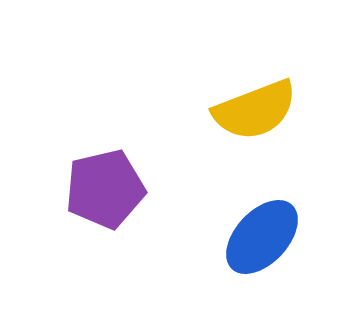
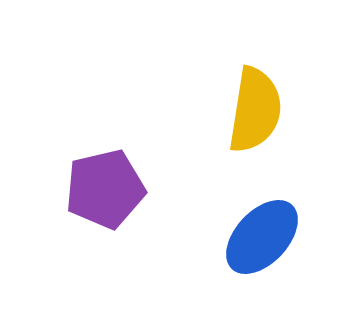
yellow semicircle: rotated 60 degrees counterclockwise
